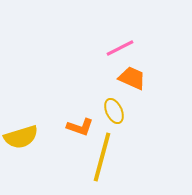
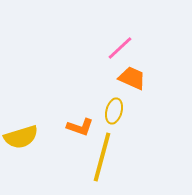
pink line: rotated 16 degrees counterclockwise
yellow ellipse: rotated 40 degrees clockwise
